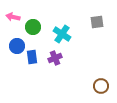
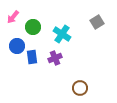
pink arrow: rotated 64 degrees counterclockwise
gray square: rotated 24 degrees counterclockwise
brown circle: moved 21 px left, 2 px down
